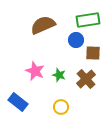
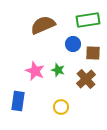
blue circle: moved 3 px left, 4 px down
green star: moved 1 px left, 5 px up
blue rectangle: moved 1 px up; rotated 60 degrees clockwise
